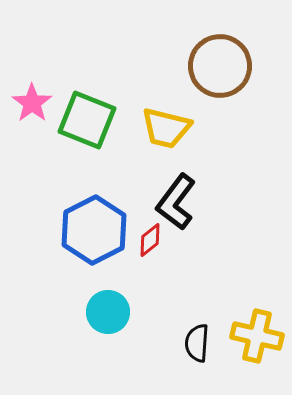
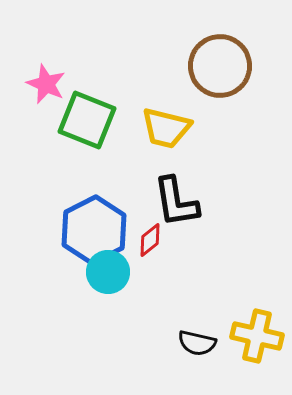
pink star: moved 14 px right, 19 px up; rotated 12 degrees counterclockwise
black L-shape: rotated 46 degrees counterclockwise
cyan circle: moved 40 px up
black semicircle: rotated 81 degrees counterclockwise
